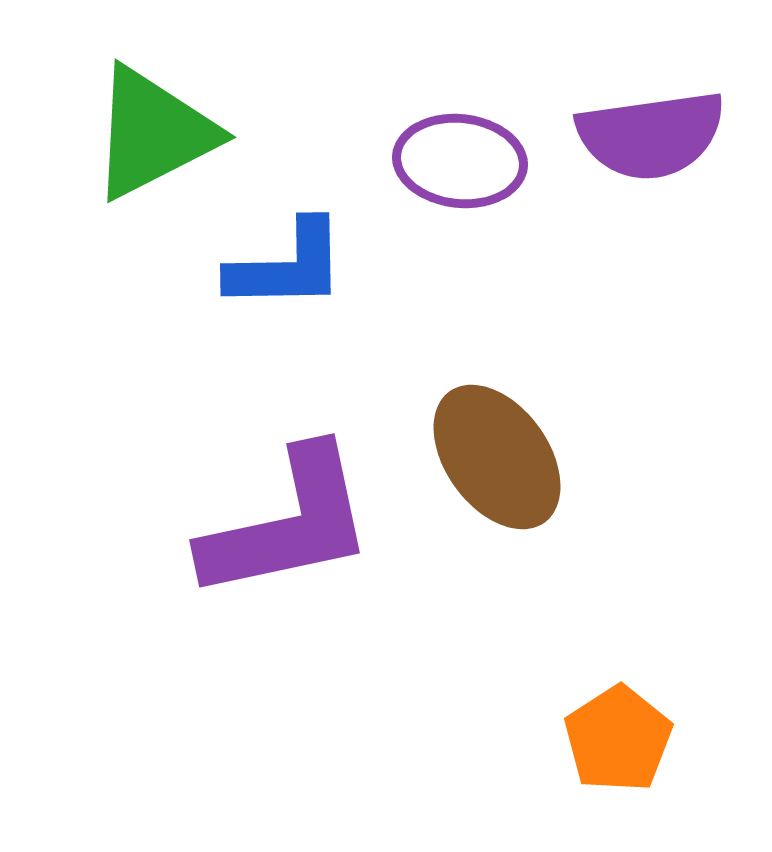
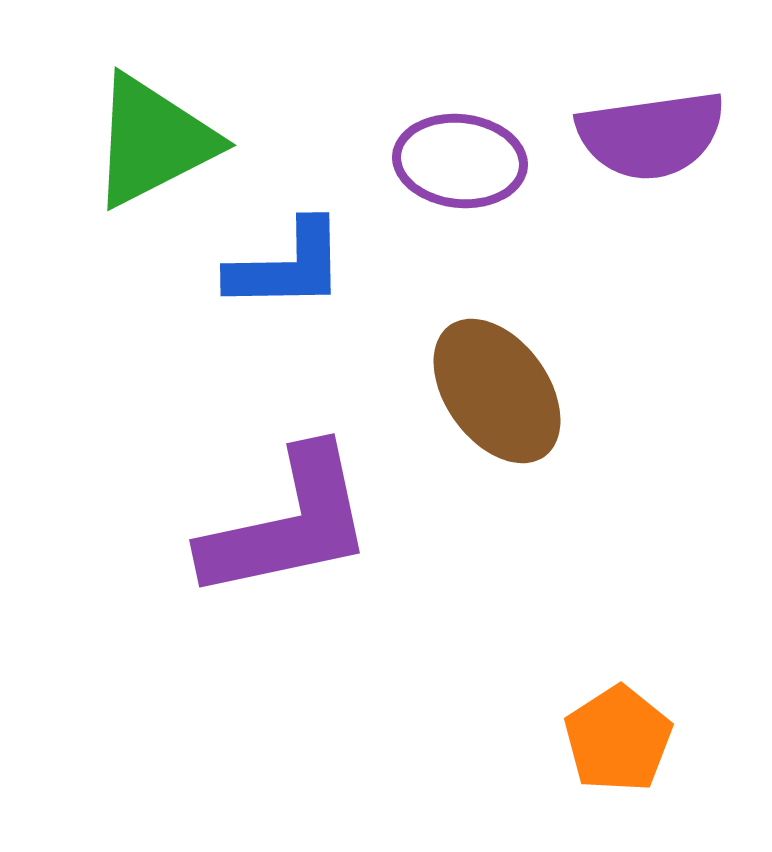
green triangle: moved 8 px down
brown ellipse: moved 66 px up
